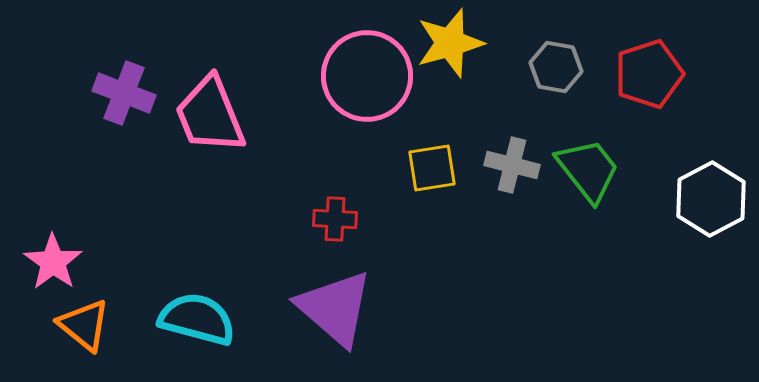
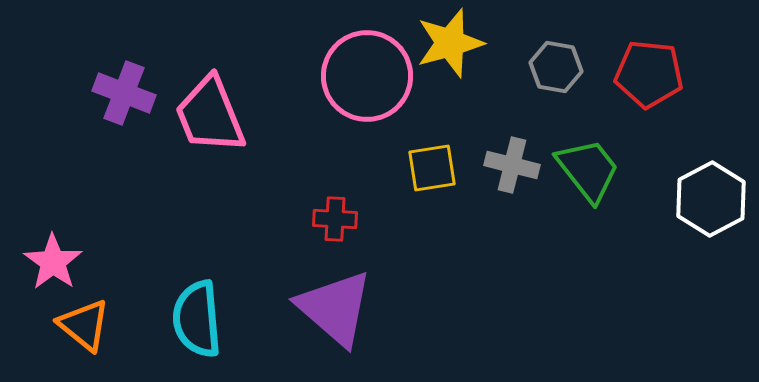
red pentagon: rotated 24 degrees clockwise
cyan semicircle: rotated 110 degrees counterclockwise
